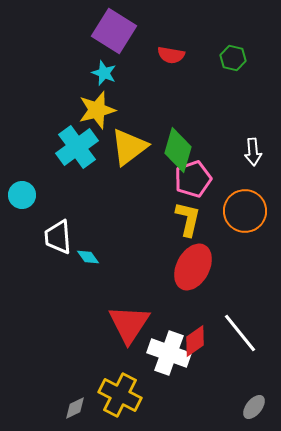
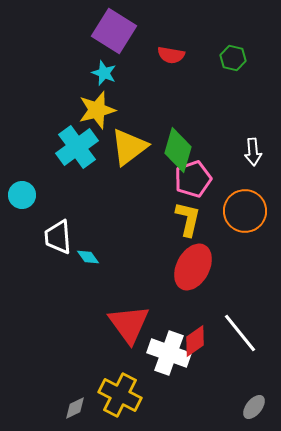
red triangle: rotated 9 degrees counterclockwise
